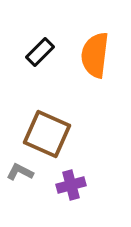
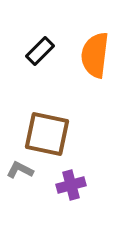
black rectangle: moved 1 px up
brown square: rotated 12 degrees counterclockwise
gray L-shape: moved 2 px up
